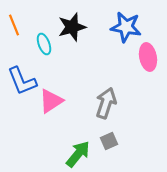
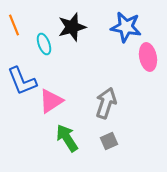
green arrow: moved 11 px left, 16 px up; rotated 72 degrees counterclockwise
